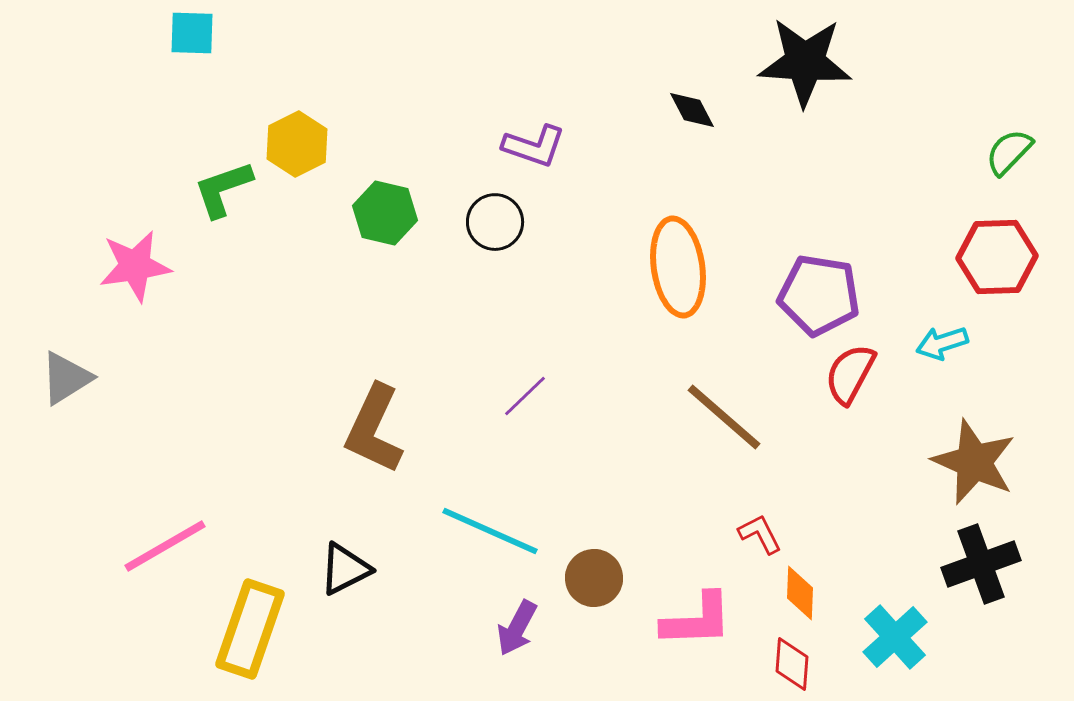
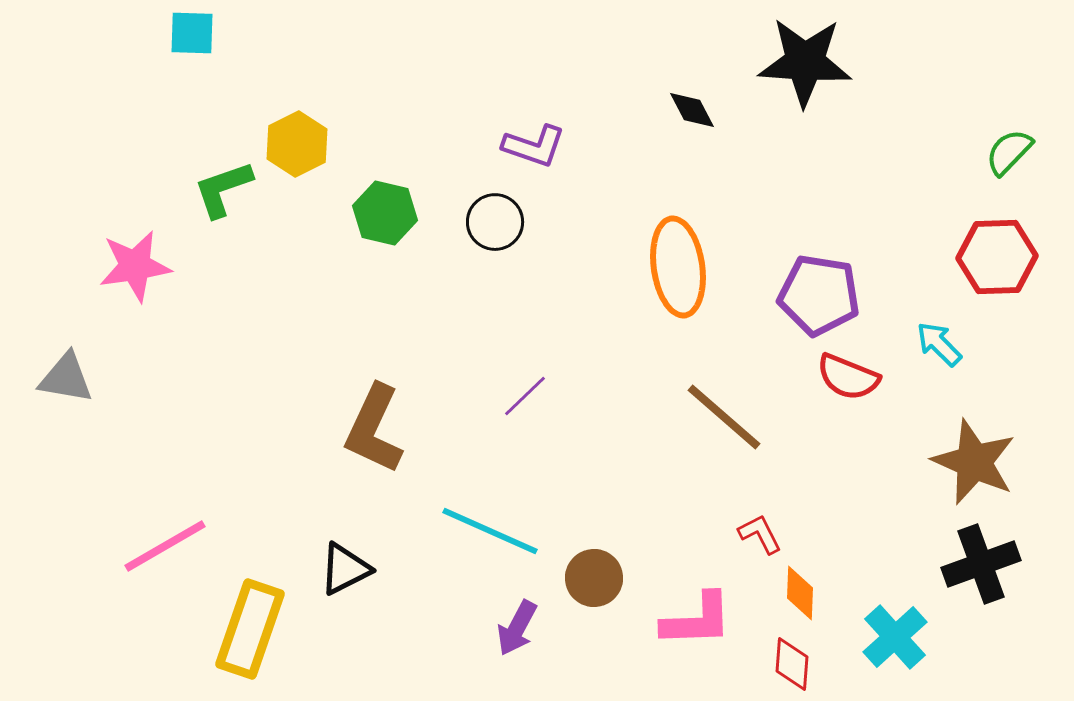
cyan arrow: moved 3 px left, 1 px down; rotated 63 degrees clockwise
red semicircle: moved 2 px left, 3 px down; rotated 96 degrees counterclockwise
gray triangle: rotated 42 degrees clockwise
